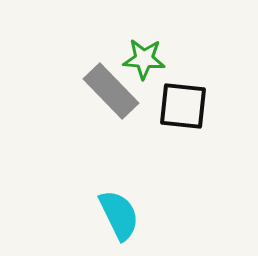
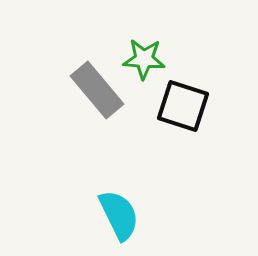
gray rectangle: moved 14 px left, 1 px up; rotated 4 degrees clockwise
black square: rotated 12 degrees clockwise
